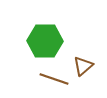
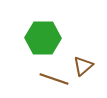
green hexagon: moved 2 px left, 3 px up
